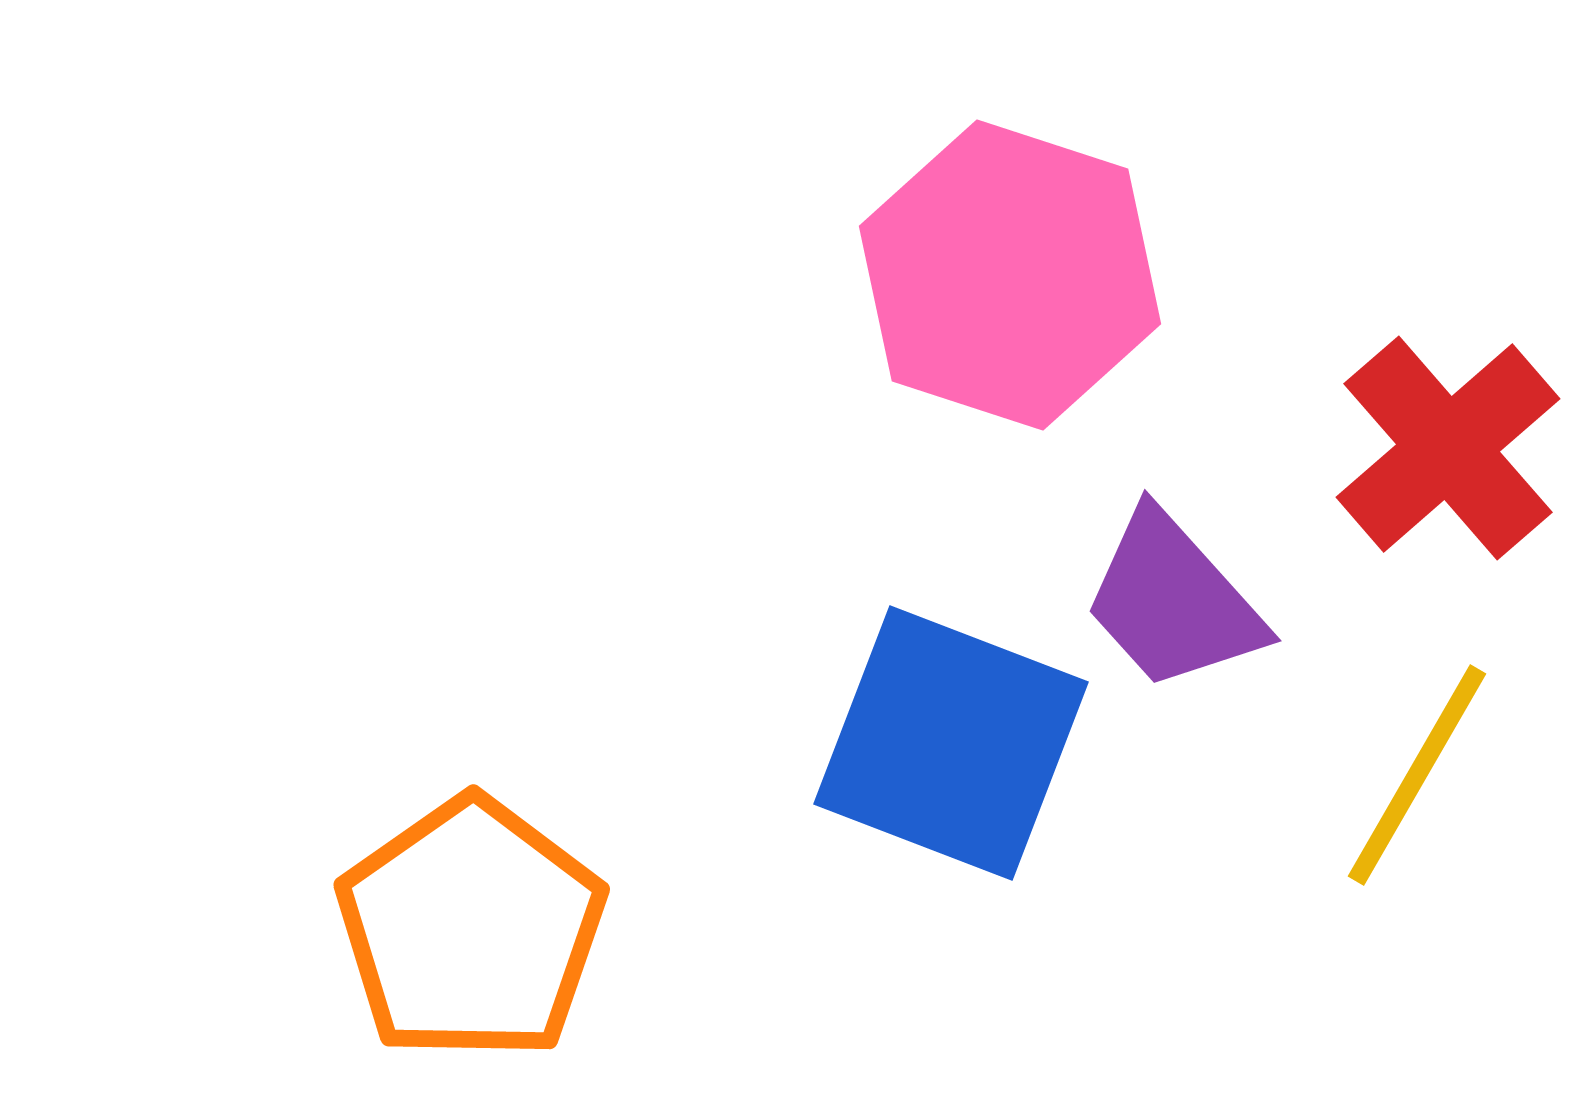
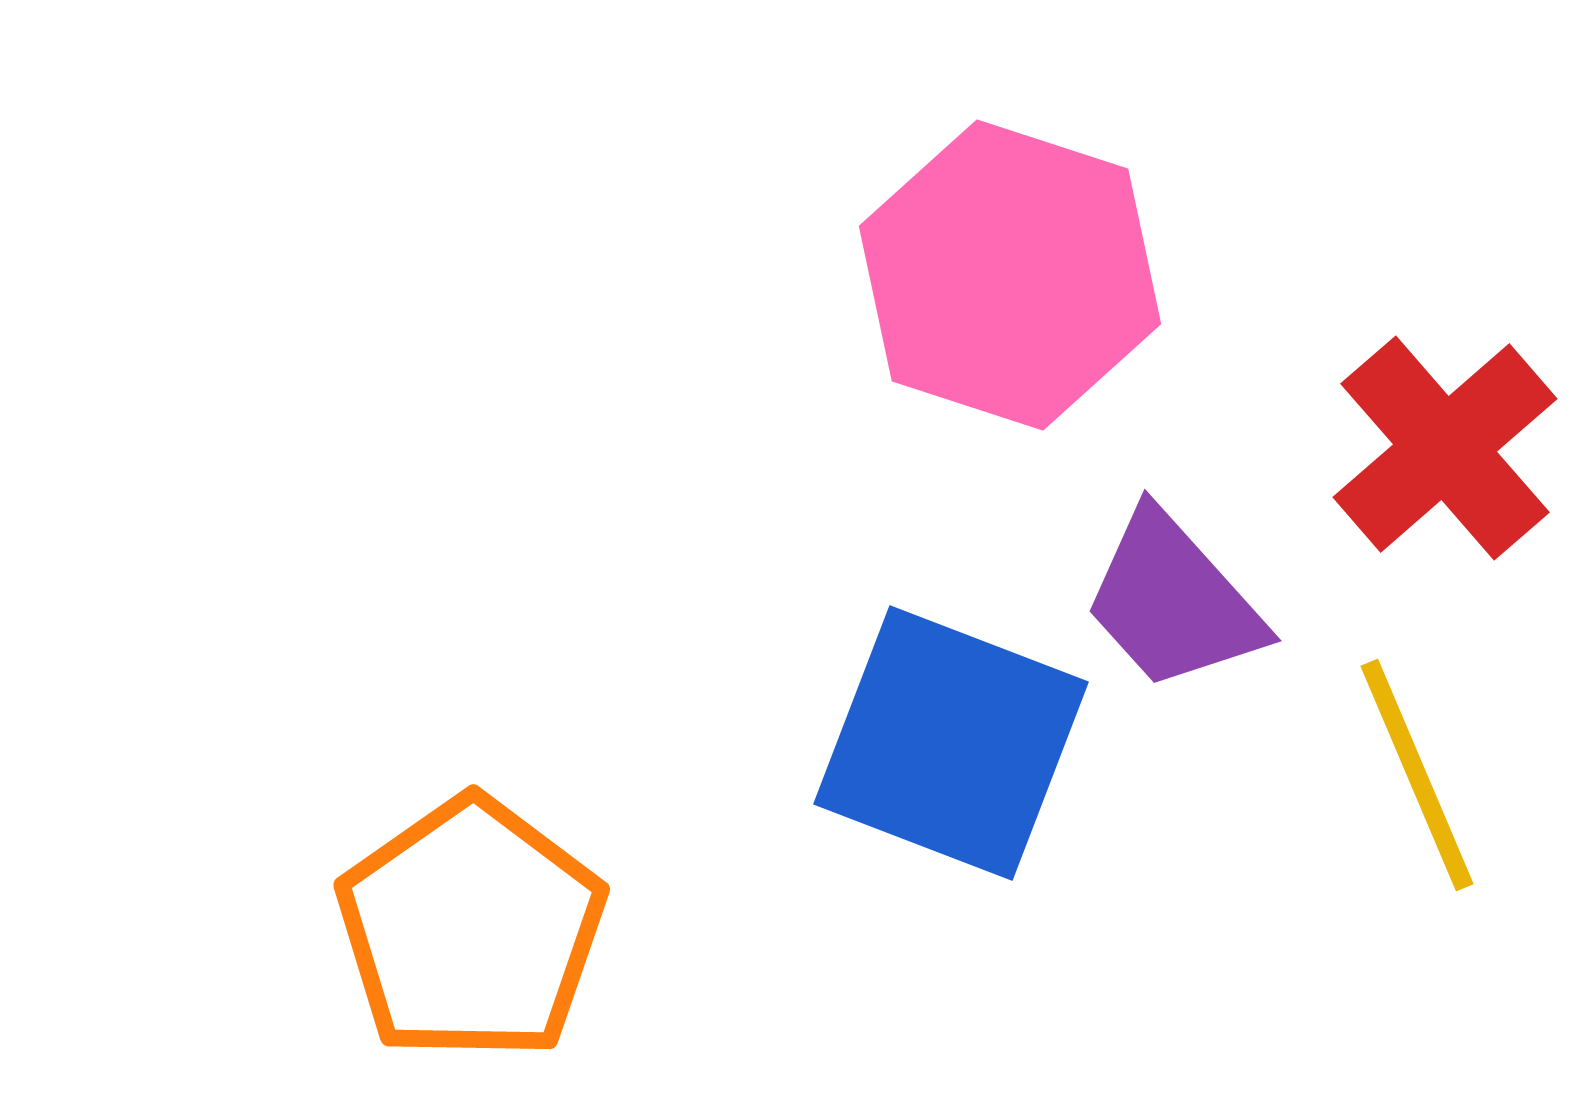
red cross: moved 3 px left
yellow line: rotated 53 degrees counterclockwise
